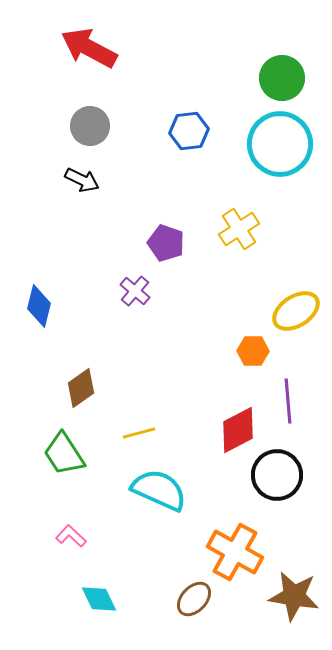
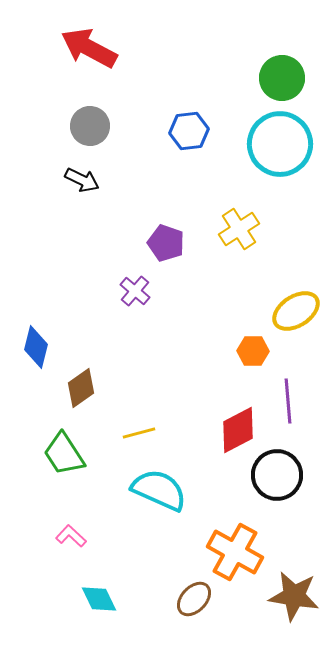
blue diamond: moved 3 px left, 41 px down
